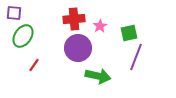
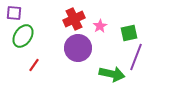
red cross: rotated 20 degrees counterclockwise
green arrow: moved 14 px right, 2 px up
